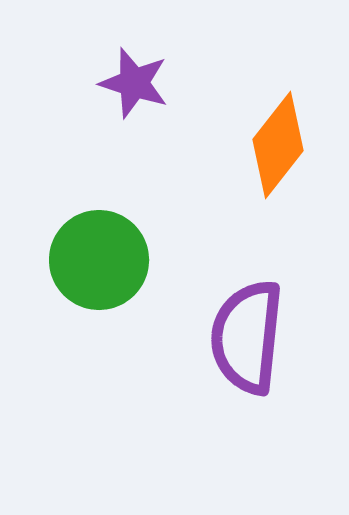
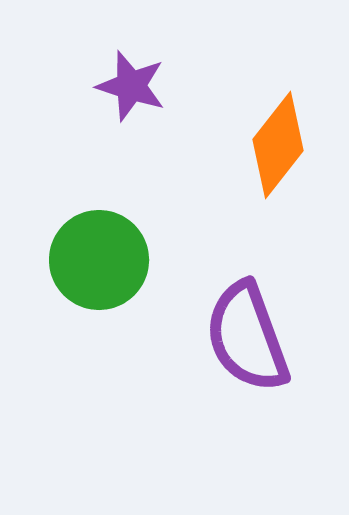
purple star: moved 3 px left, 3 px down
purple semicircle: rotated 26 degrees counterclockwise
